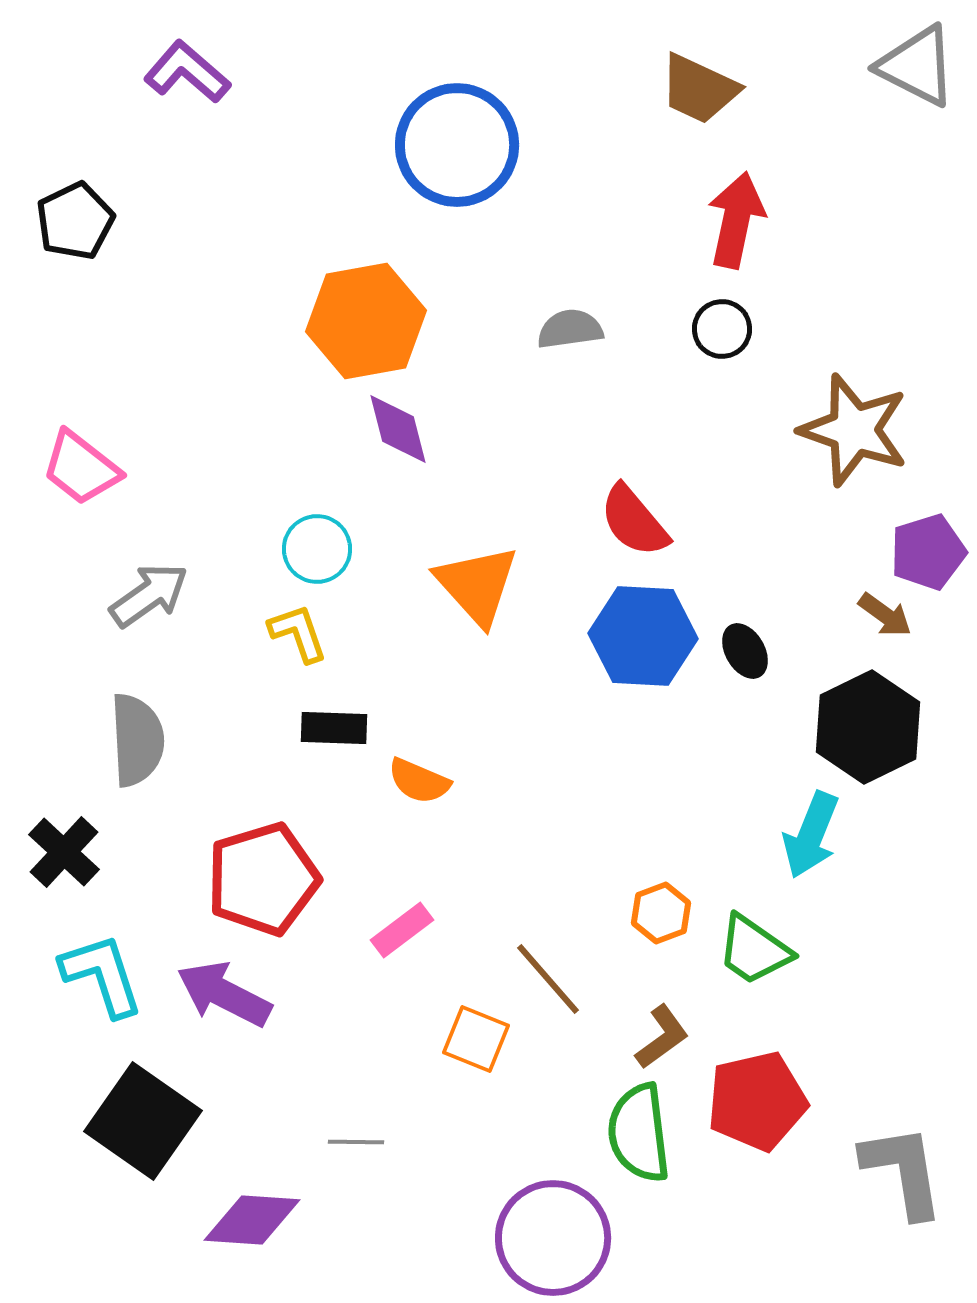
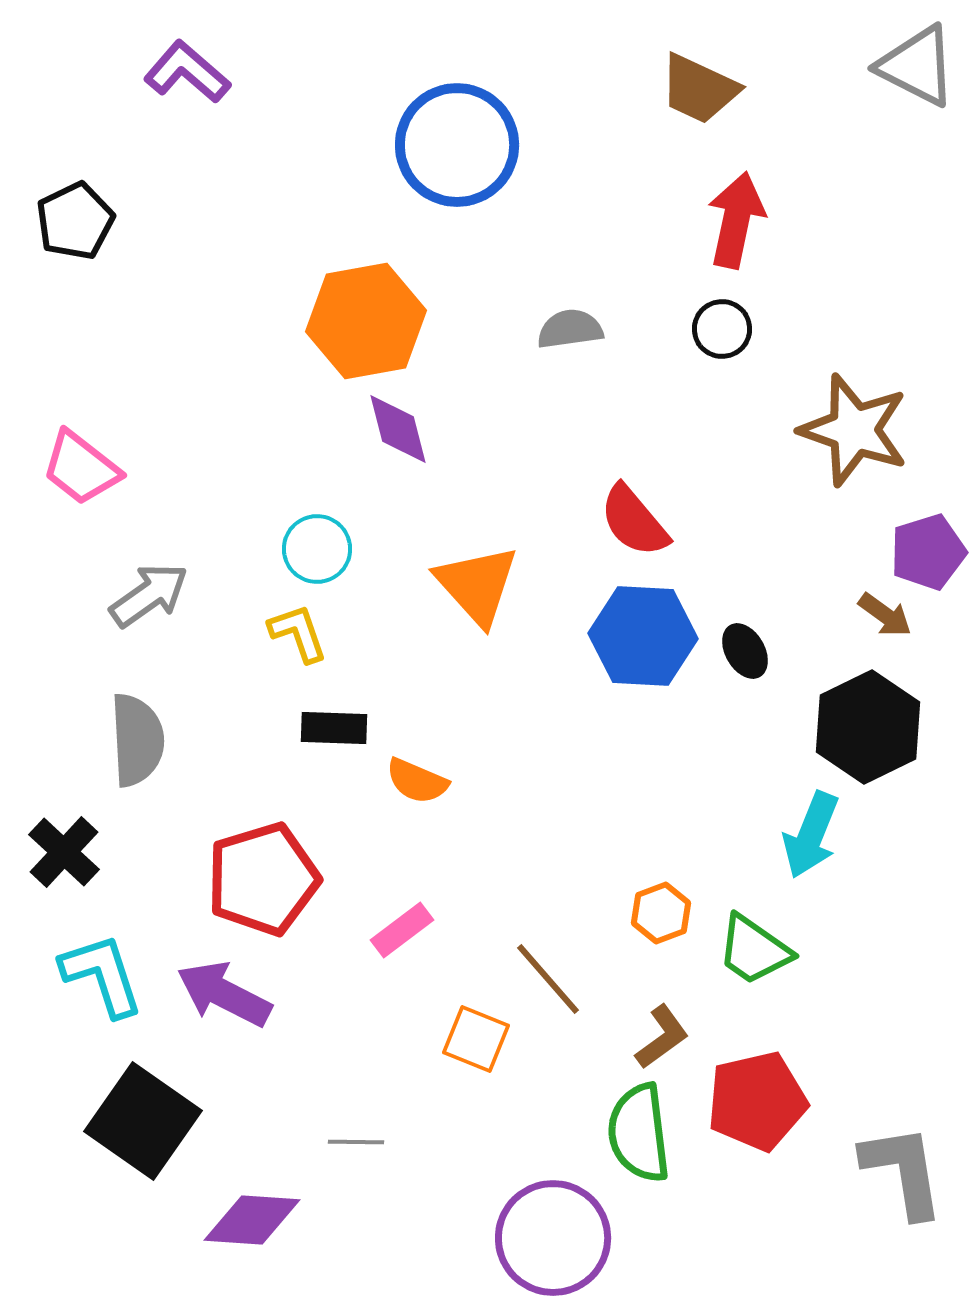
orange semicircle at (419, 781): moved 2 px left
